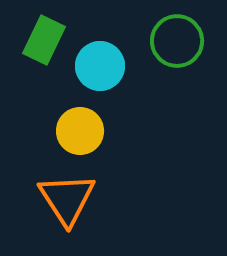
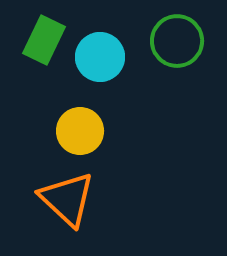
cyan circle: moved 9 px up
orange triangle: rotated 14 degrees counterclockwise
